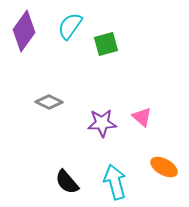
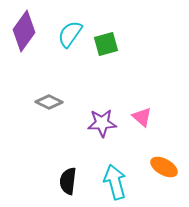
cyan semicircle: moved 8 px down
black semicircle: moved 1 px right, 1 px up; rotated 48 degrees clockwise
